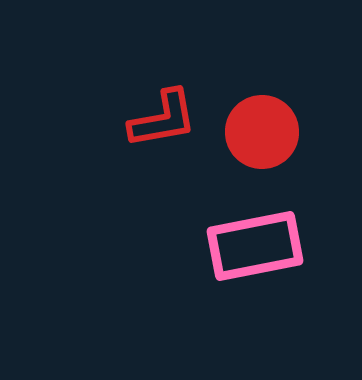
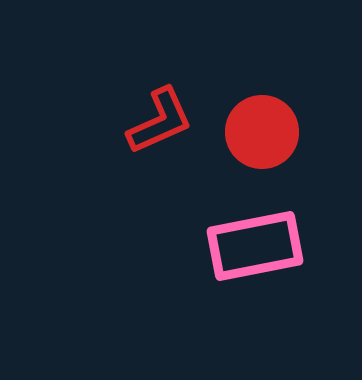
red L-shape: moved 3 px left, 2 px down; rotated 14 degrees counterclockwise
